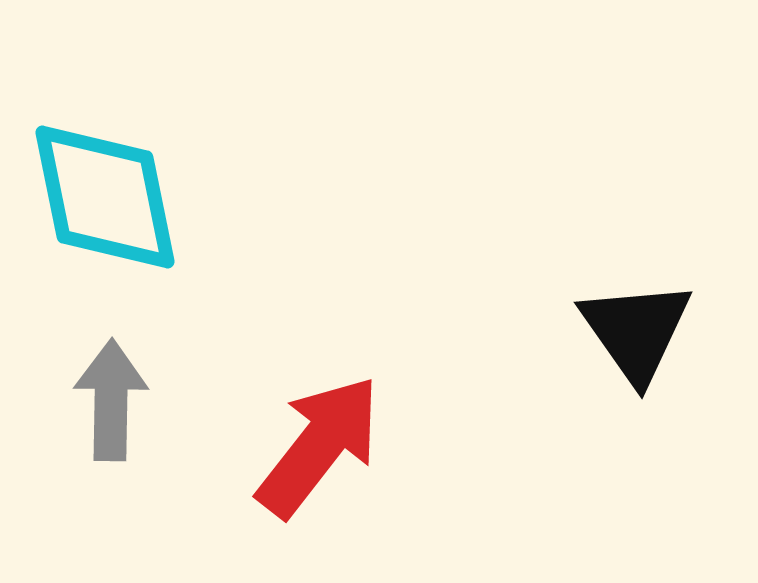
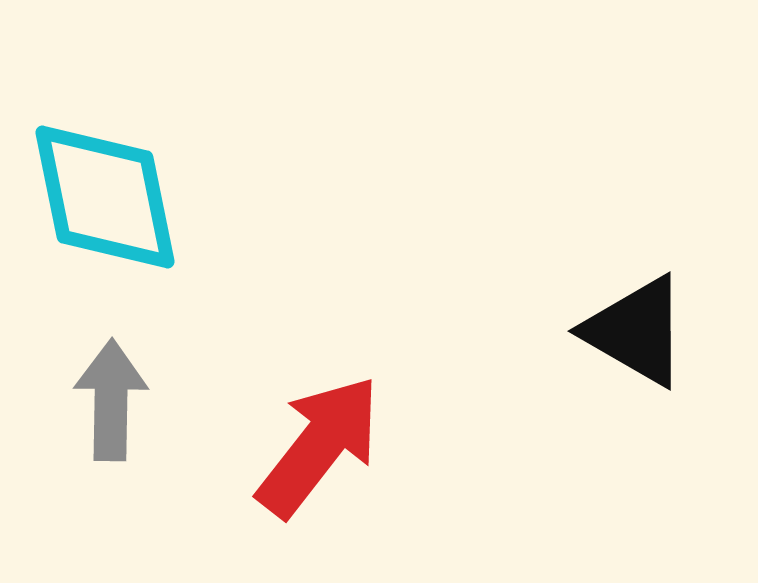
black triangle: rotated 25 degrees counterclockwise
